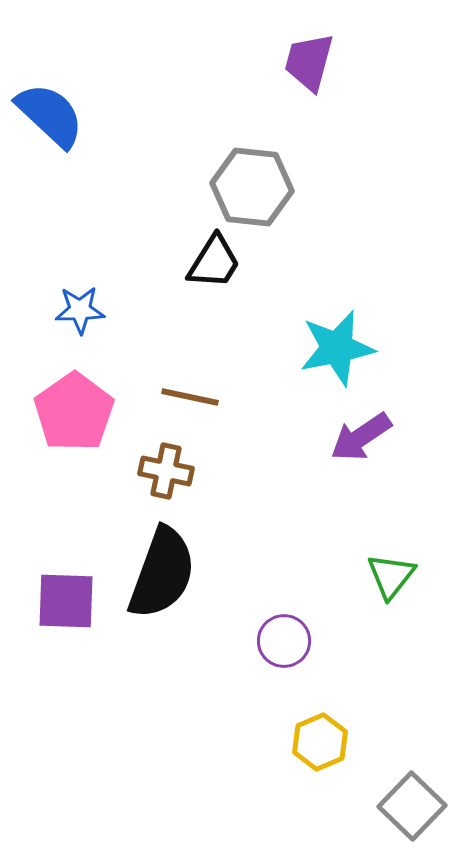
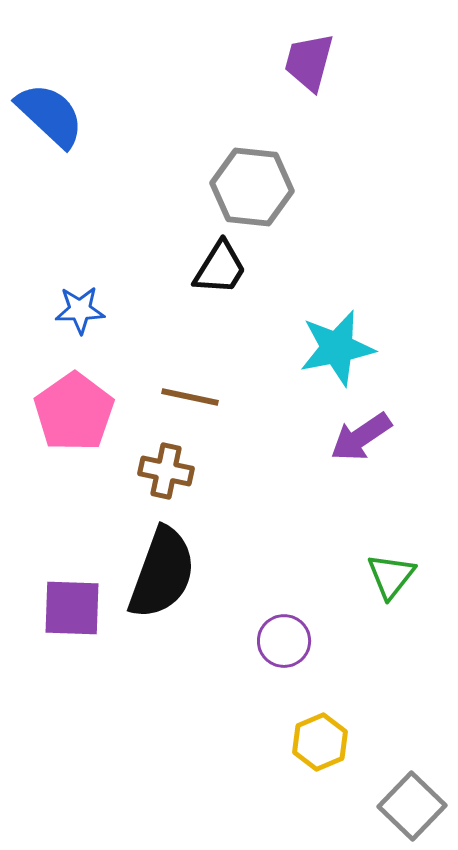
black trapezoid: moved 6 px right, 6 px down
purple square: moved 6 px right, 7 px down
